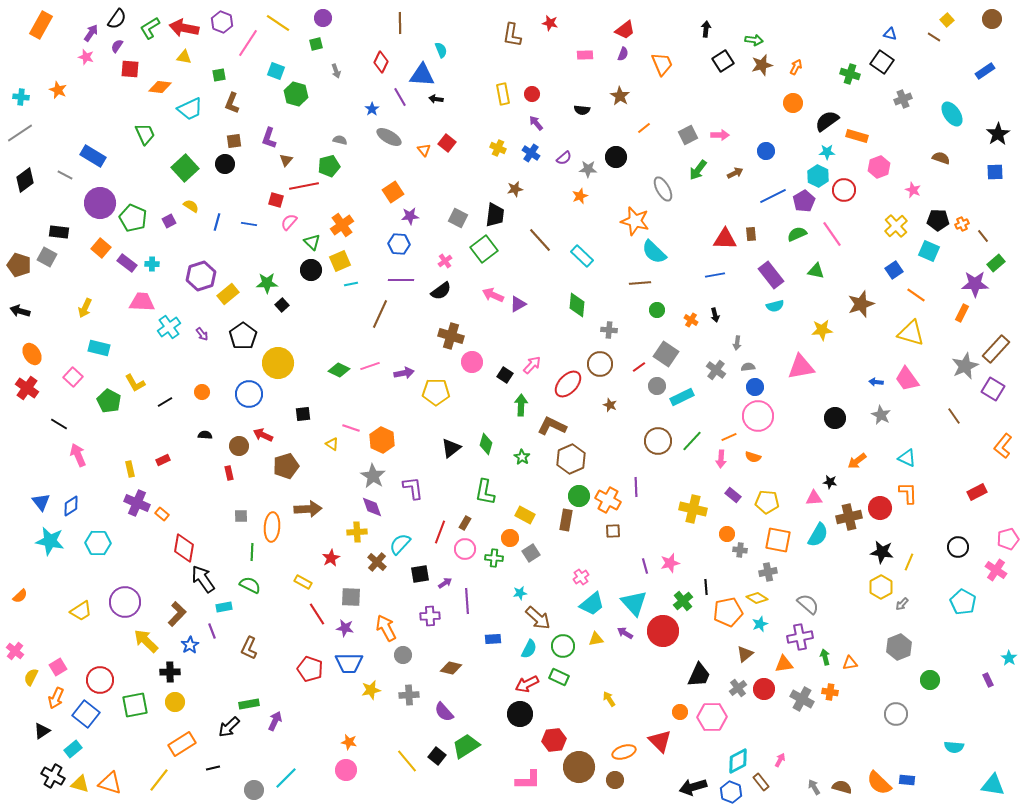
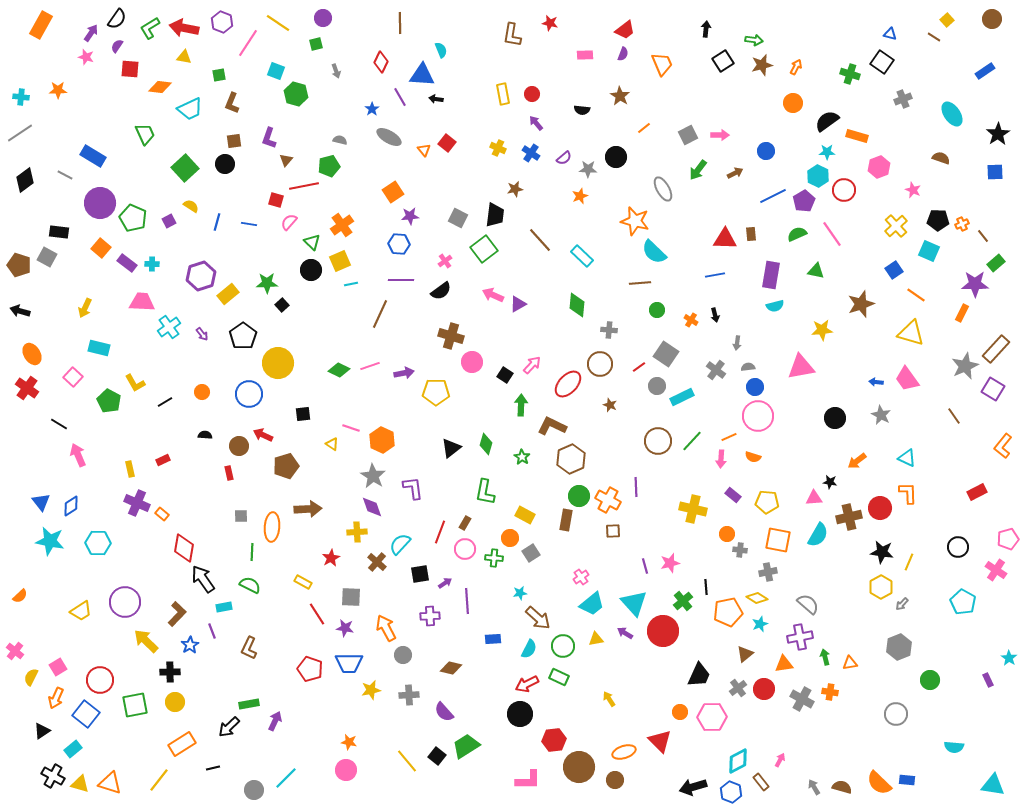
orange star at (58, 90): rotated 24 degrees counterclockwise
purple rectangle at (771, 275): rotated 48 degrees clockwise
